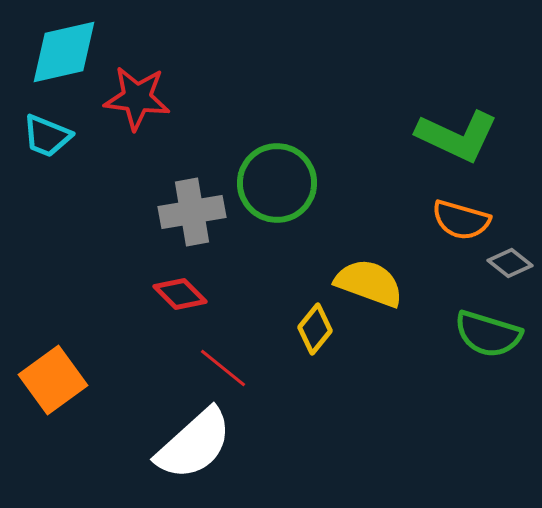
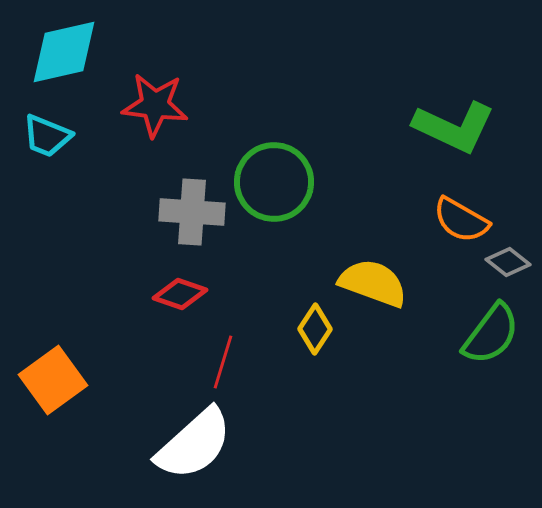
red star: moved 18 px right, 7 px down
green L-shape: moved 3 px left, 9 px up
green circle: moved 3 px left, 1 px up
gray cross: rotated 14 degrees clockwise
orange semicircle: rotated 14 degrees clockwise
gray diamond: moved 2 px left, 1 px up
yellow semicircle: moved 4 px right
red diamond: rotated 26 degrees counterclockwise
yellow diamond: rotated 6 degrees counterclockwise
green semicircle: moved 3 px right; rotated 70 degrees counterclockwise
red line: moved 6 px up; rotated 68 degrees clockwise
